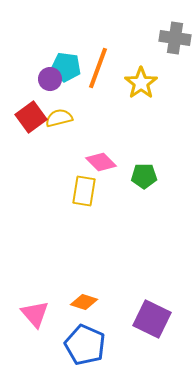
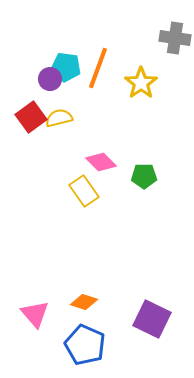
yellow rectangle: rotated 44 degrees counterclockwise
